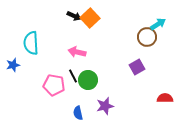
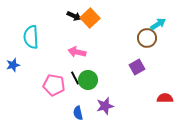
brown circle: moved 1 px down
cyan semicircle: moved 6 px up
black line: moved 2 px right, 2 px down
